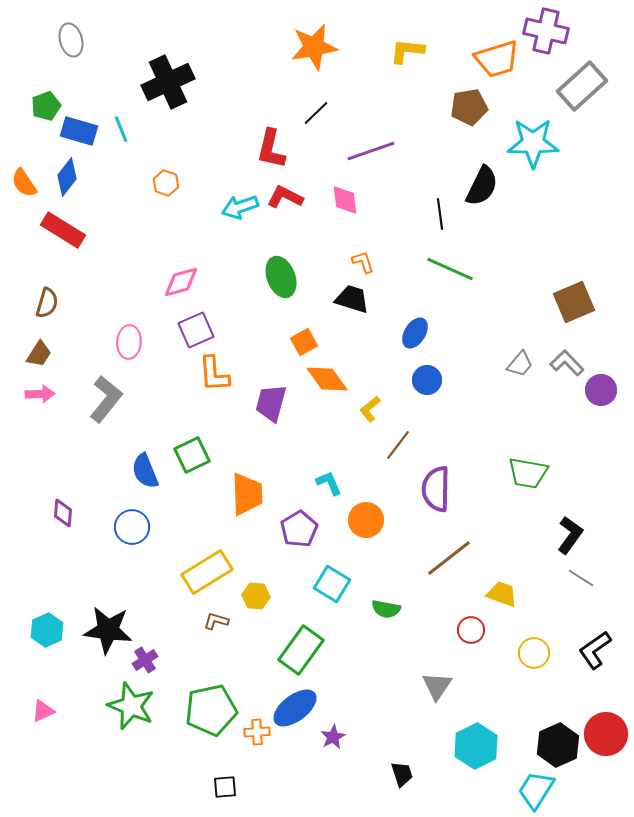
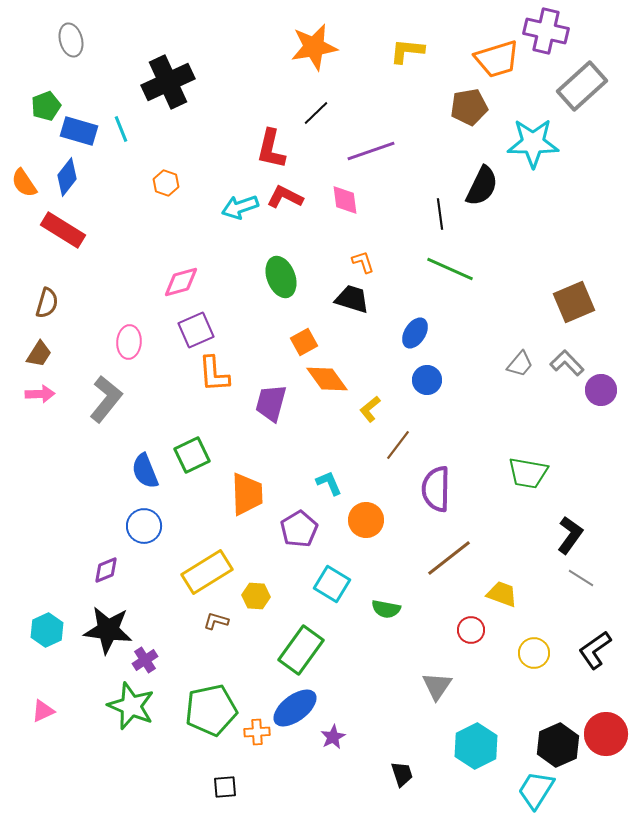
purple diamond at (63, 513): moved 43 px right, 57 px down; rotated 64 degrees clockwise
blue circle at (132, 527): moved 12 px right, 1 px up
